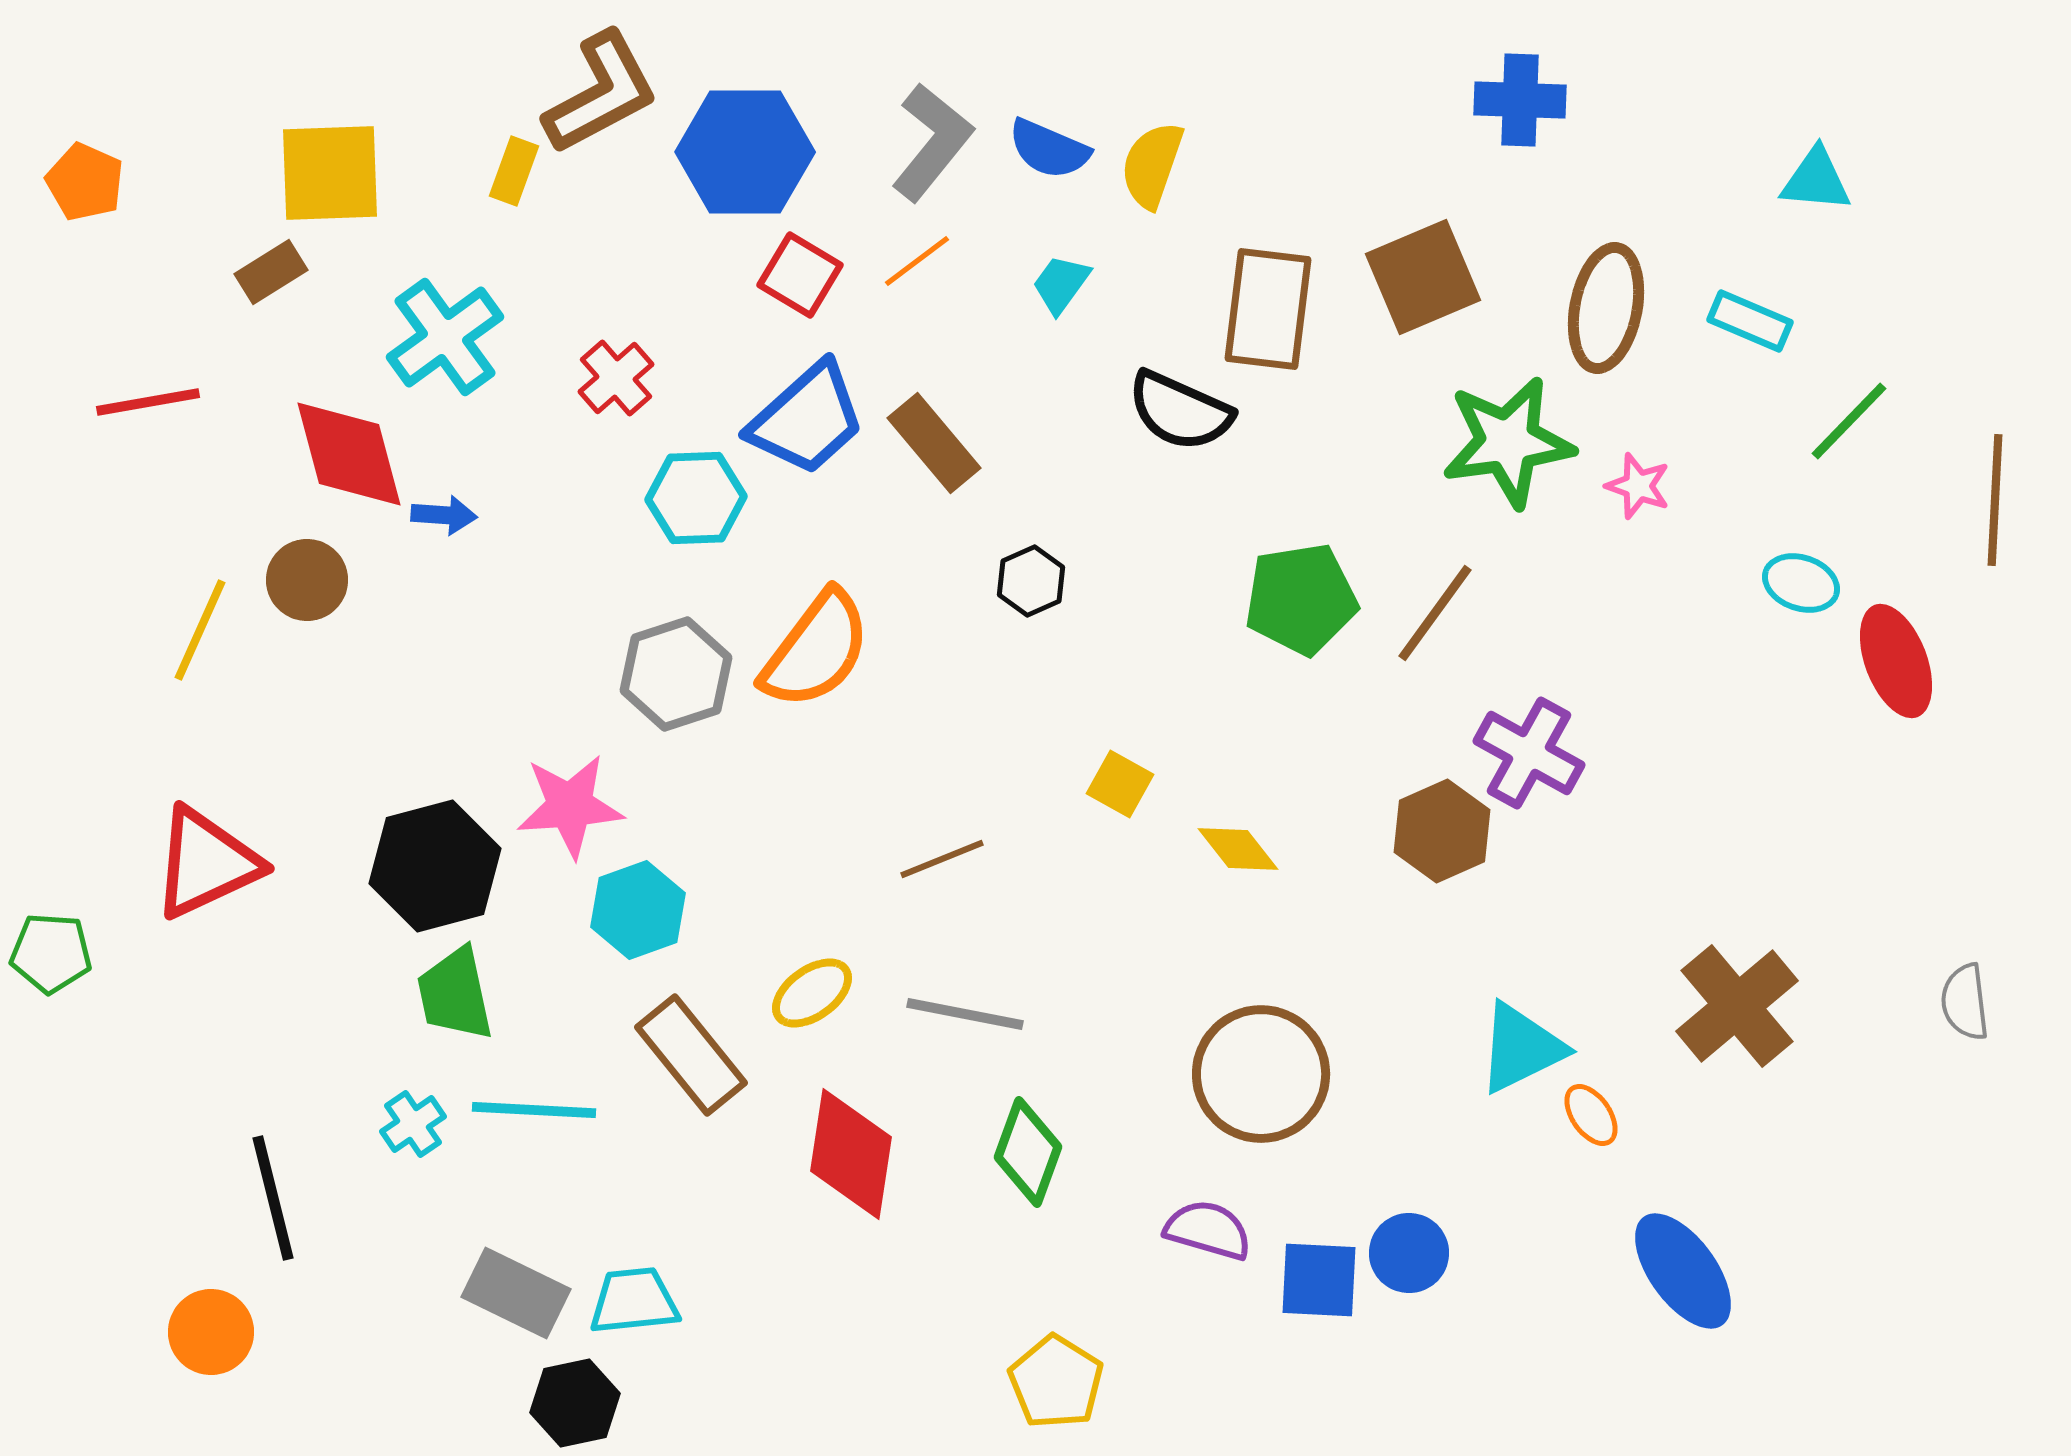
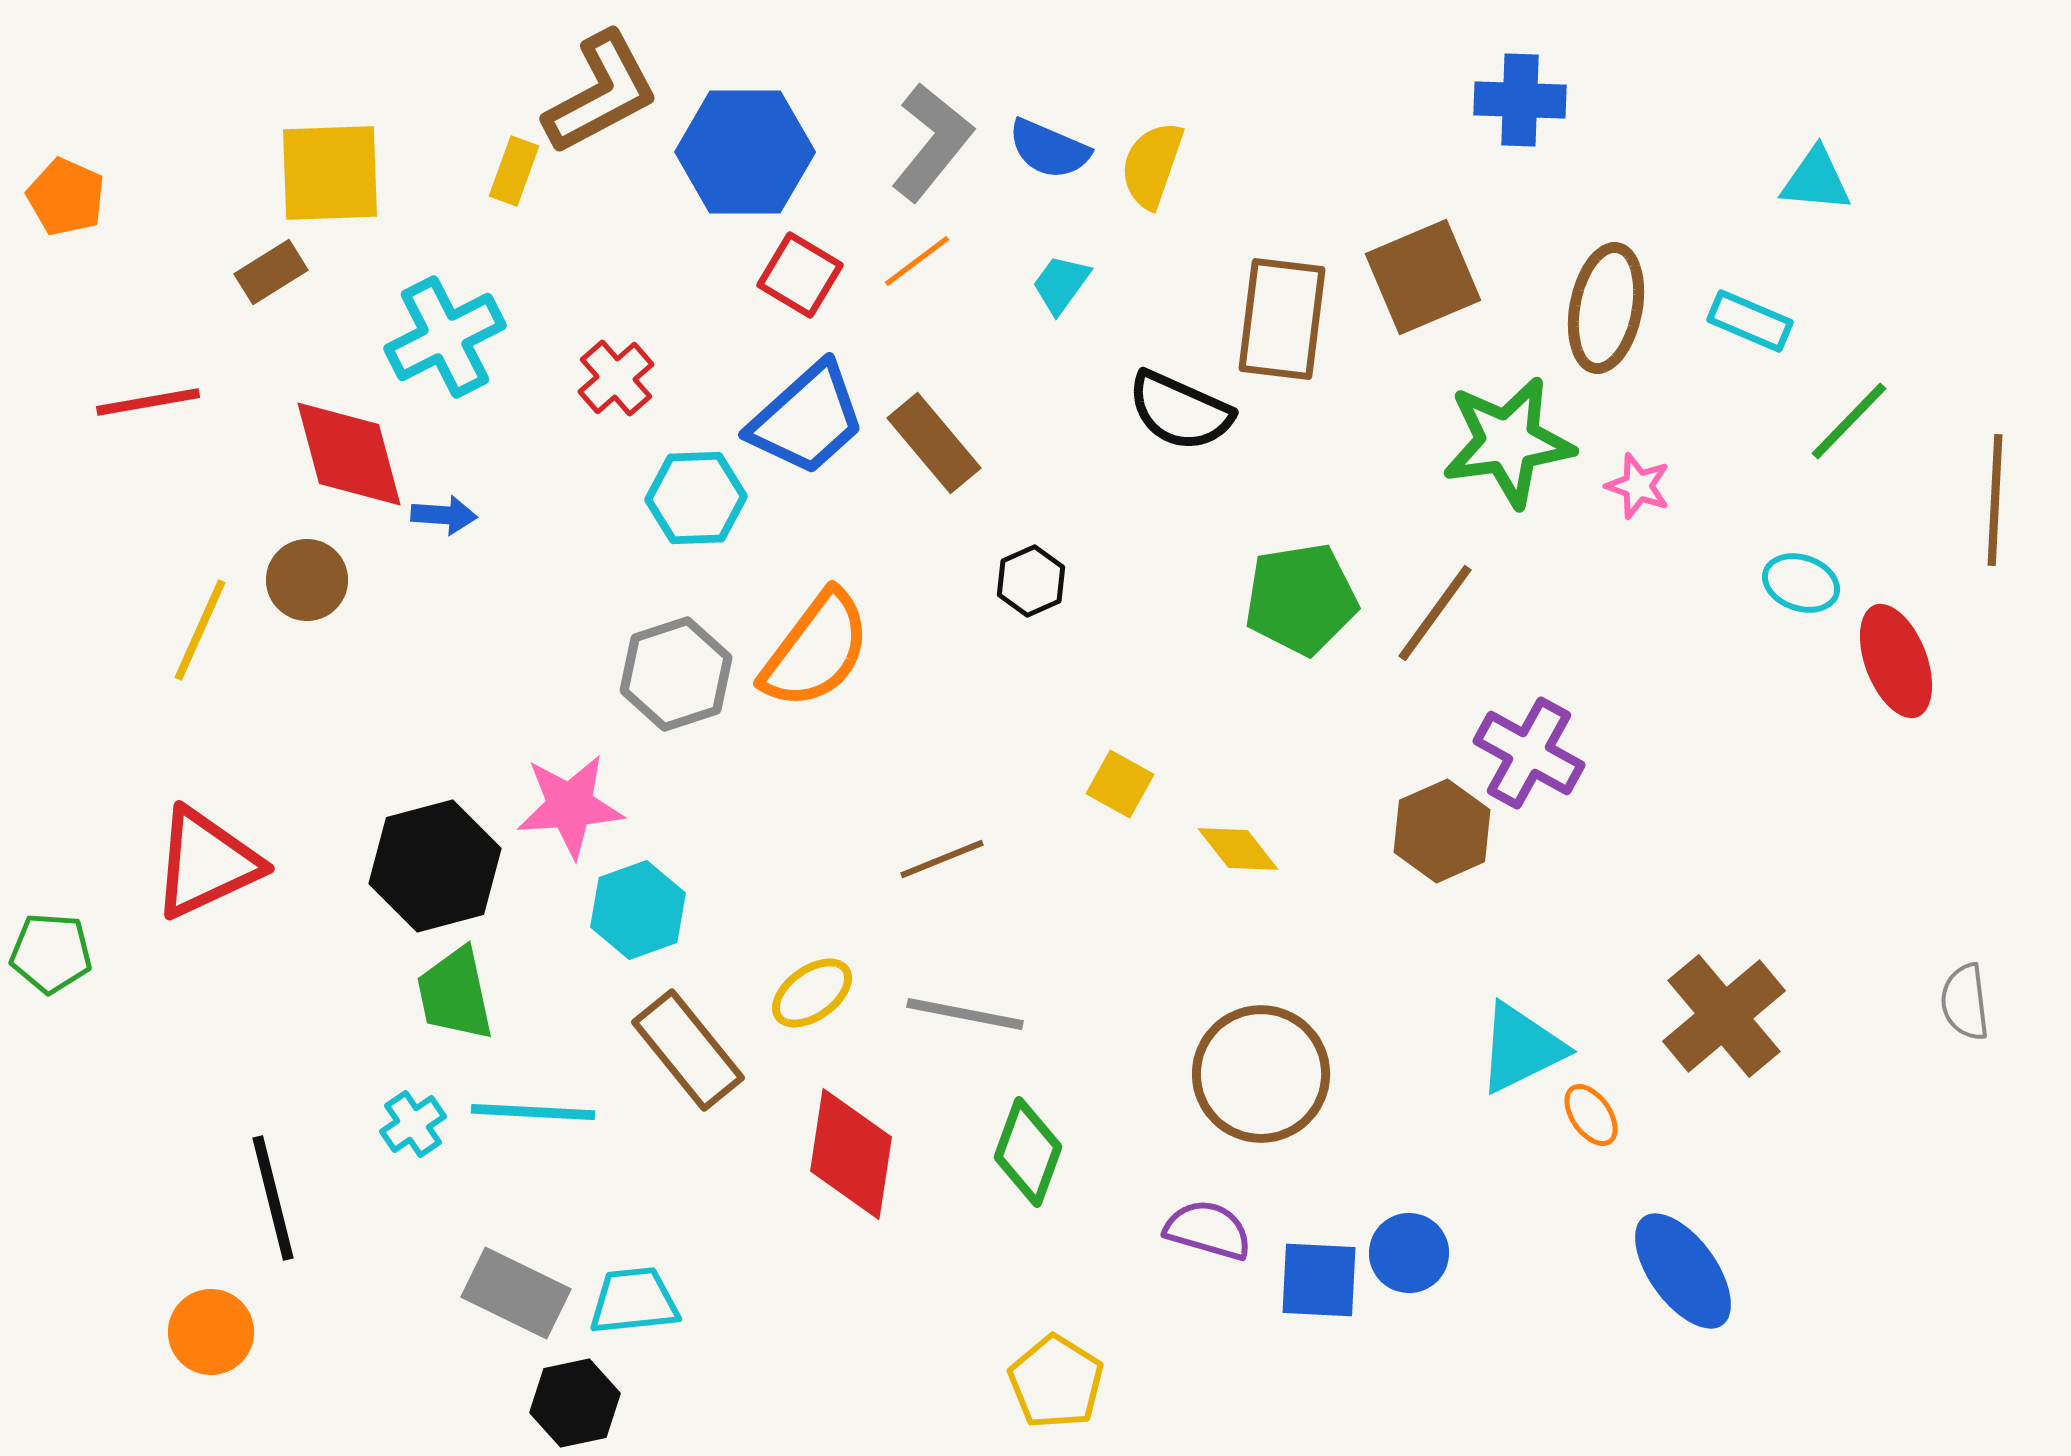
orange pentagon at (85, 182): moved 19 px left, 15 px down
brown rectangle at (1268, 309): moved 14 px right, 10 px down
cyan cross at (445, 337): rotated 9 degrees clockwise
brown cross at (1737, 1006): moved 13 px left, 10 px down
brown rectangle at (691, 1055): moved 3 px left, 5 px up
cyan line at (534, 1110): moved 1 px left, 2 px down
